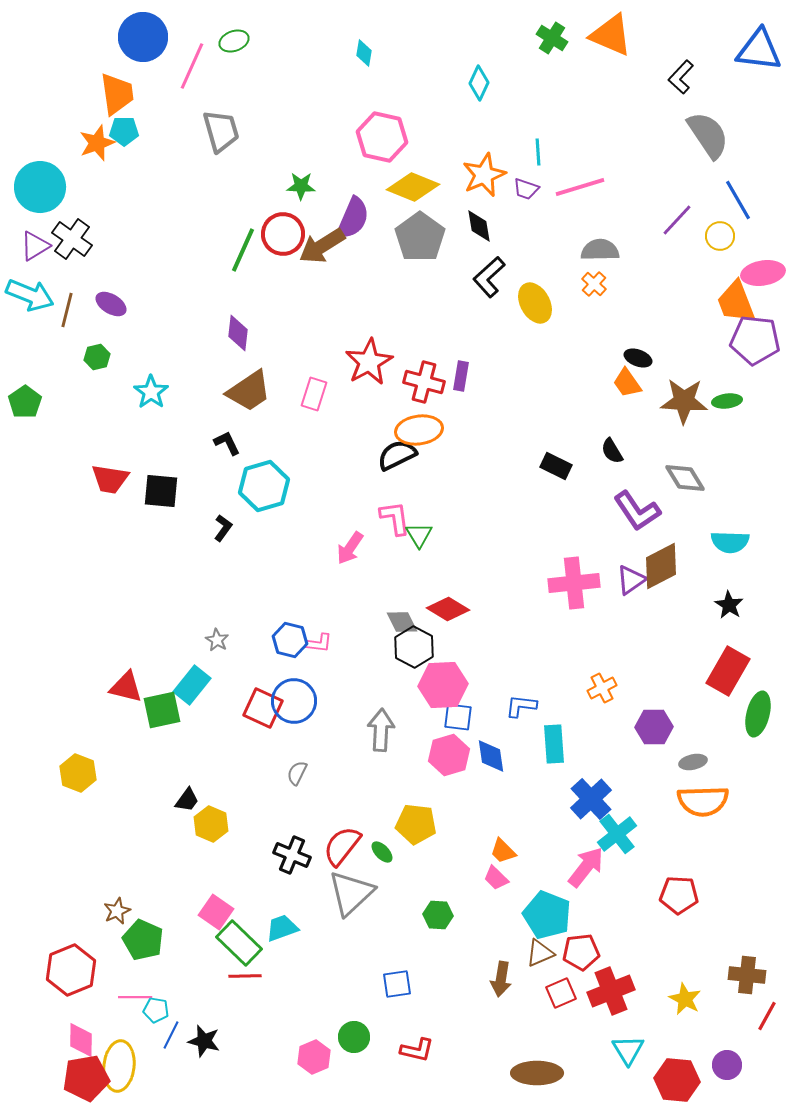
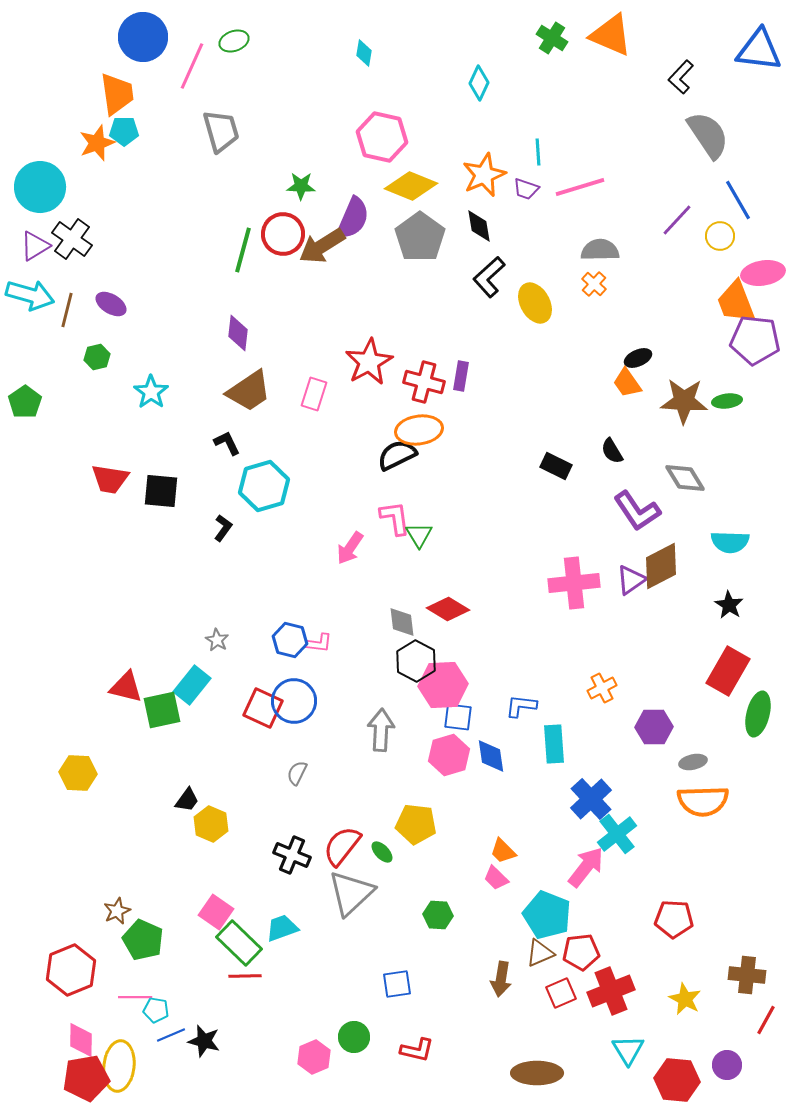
yellow diamond at (413, 187): moved 2 px left, 1 px up
green line at (243, 250): rotated 9 degrees counterclockwise
cyan arrow at (30, 295): rotated 6 degrees counterclockwise
black ellipse at (638, 358): rotated 44 degrees counterclockwise
gray diamond at (402, 622): rotated 20 degrees clockwise
black hexagon at (414, 647): moved 2 px right, 14 px down
yellow hexagon at (78, 773): rotated 18 degrees counterclockwise
red pentagon at (679, 895): moved 5 px left, 24 px down
red line at (767, 1016): moved 1 px left, 4 px down
blue line at (171, 1035): rotated 40 degrees clockwise
